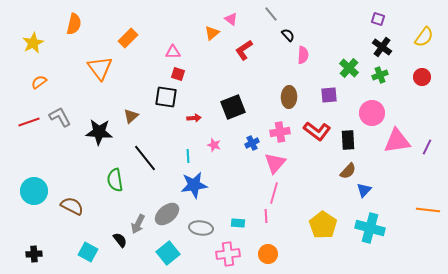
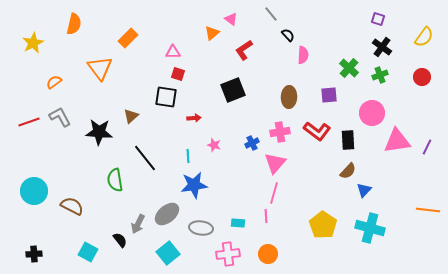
orange semicircle at (39, 82): moved 15 px right
black square at (233, 107): moved 17 px up
